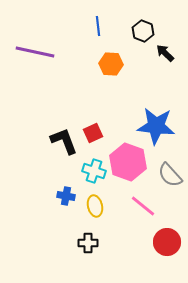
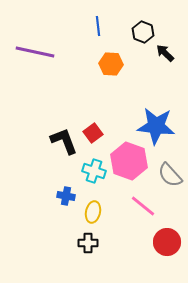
black hexagon: moved 1 px down
red square: rotated 12 degrees counterclockwise
pink hexagon: moved 1 px right, 1 px up
yellow ellipse: moved 2 px left, 6 px down; rotated 25 degrees clockwise
